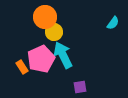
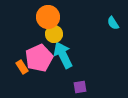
orange circle: moved 3 px right
cyan semicircle: rotated 112 degrees clockwise
yellow circle: moved 2 px down
pink pentagon: moved 2 px left, 1 px up
